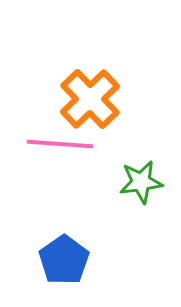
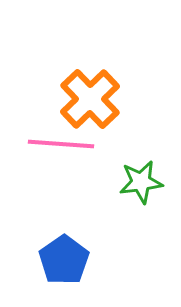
pink line: moved 1 px right
